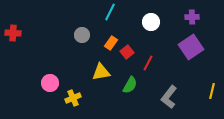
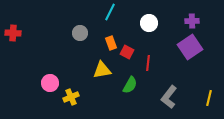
purple cross: moved 4 px down
white circle: moved 2 px left, 1 px down
gray circle: moved 2 px left, 2 px up
orange rectangle: rotated 56 degrees counterclockwise
purple square: moved 1 px left
red square: rotated 24 degrees counterclockwise
red line: rotated 21 degrees counterclockwise
yellow triangle: moved 1 px right, 2 px up
yellow line: moved 3 px left, 7 px down
yellow cross: moved 2 px left, 1 px up
